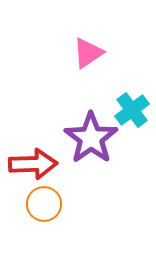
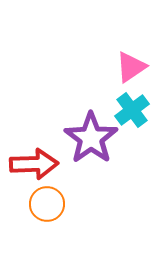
pink triangle: moved 43 px right, 14 px down
red arrow: moved 1 px right
orange circle: moved 3 px right
